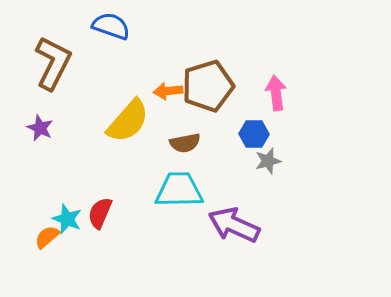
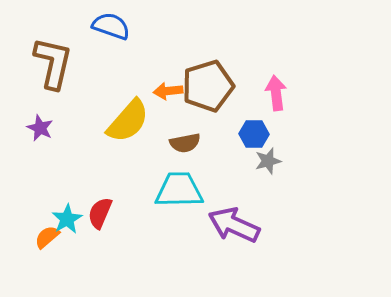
brown L-shape: rotated 14 degrees counterclockwise
cyan star: rotated 20 degrees clockwise
